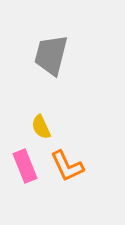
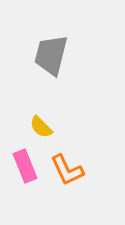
yellow semicircle: rotated 20 degrees counterclockwise
orange L-shape: moved 4 px down
